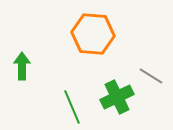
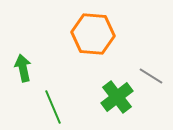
green arrow: moved 1 px right, 2 px down; rotated 12 degrees counterclockwise
green cross: rotated 12 degrees counterclockwise
green line: moved 19 px left
